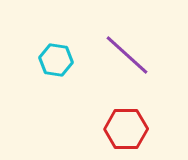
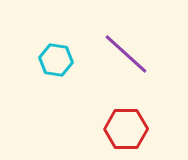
purple line: moved 1 px left, 1 px up
